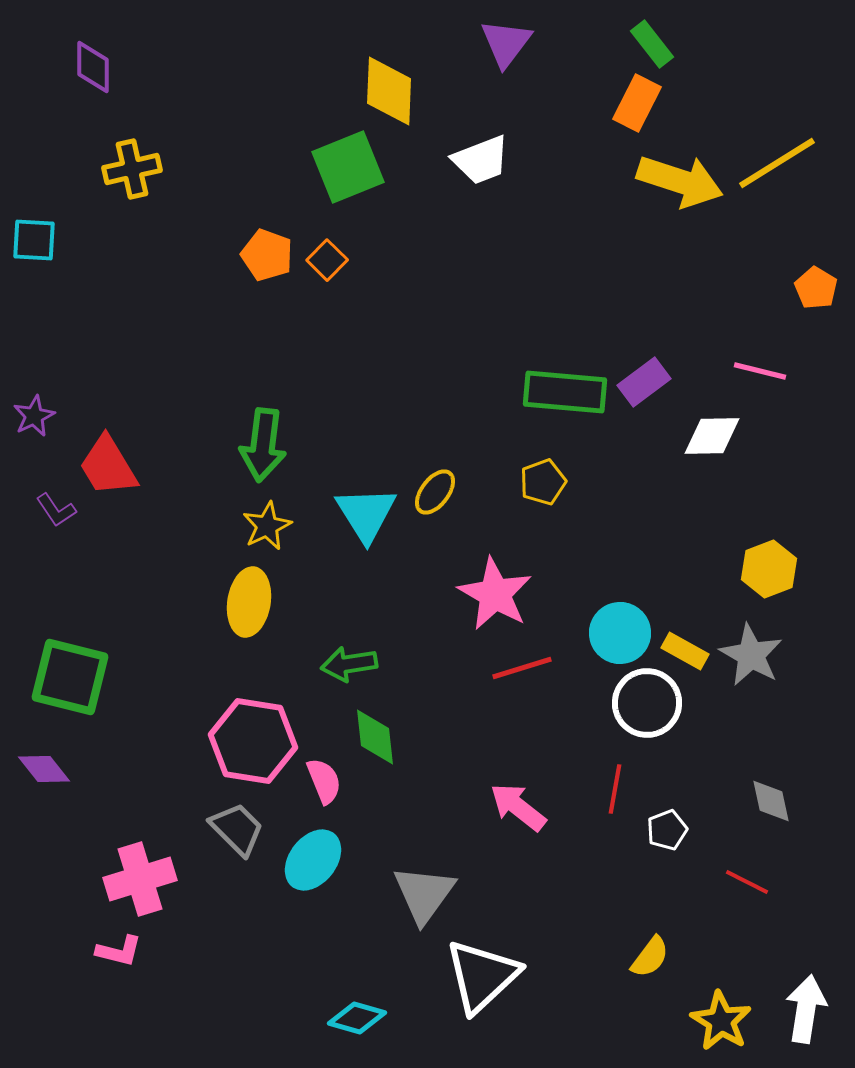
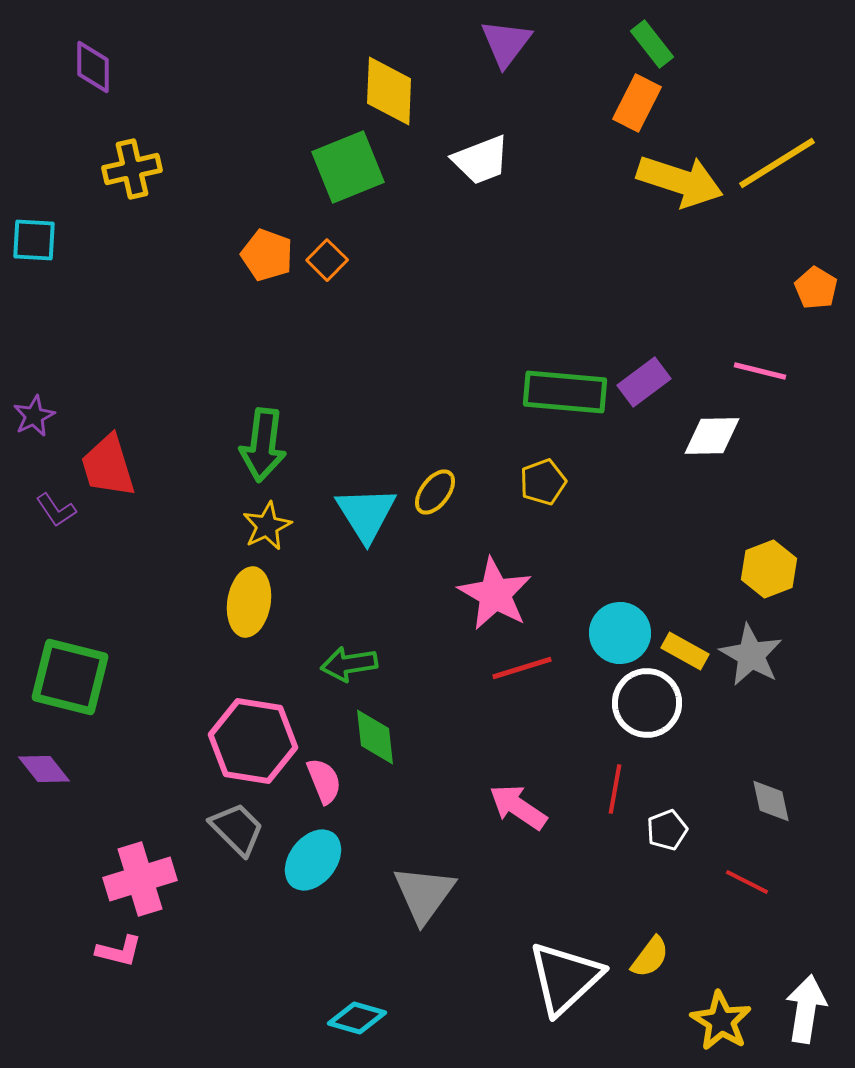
red trapezoid at (108, 466): rotated 14 degrees clockwise
pink arrow at (518, 807): rotated 4 degrees counterclockwise
white triangle at (482, 976): moved 83 px right, 2 px down
